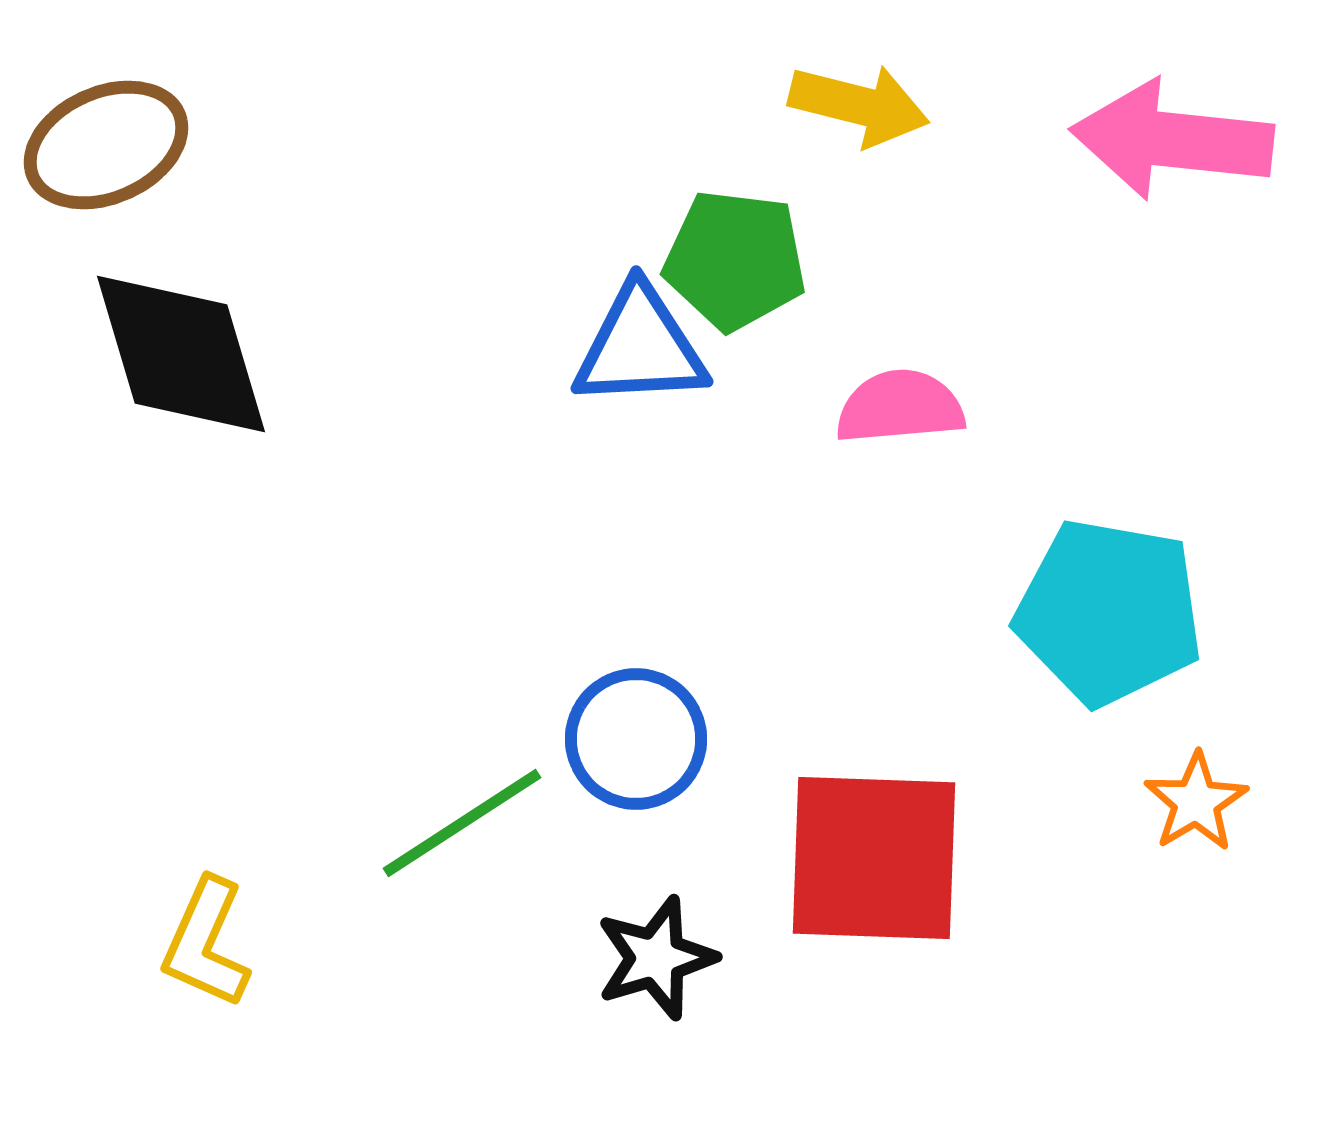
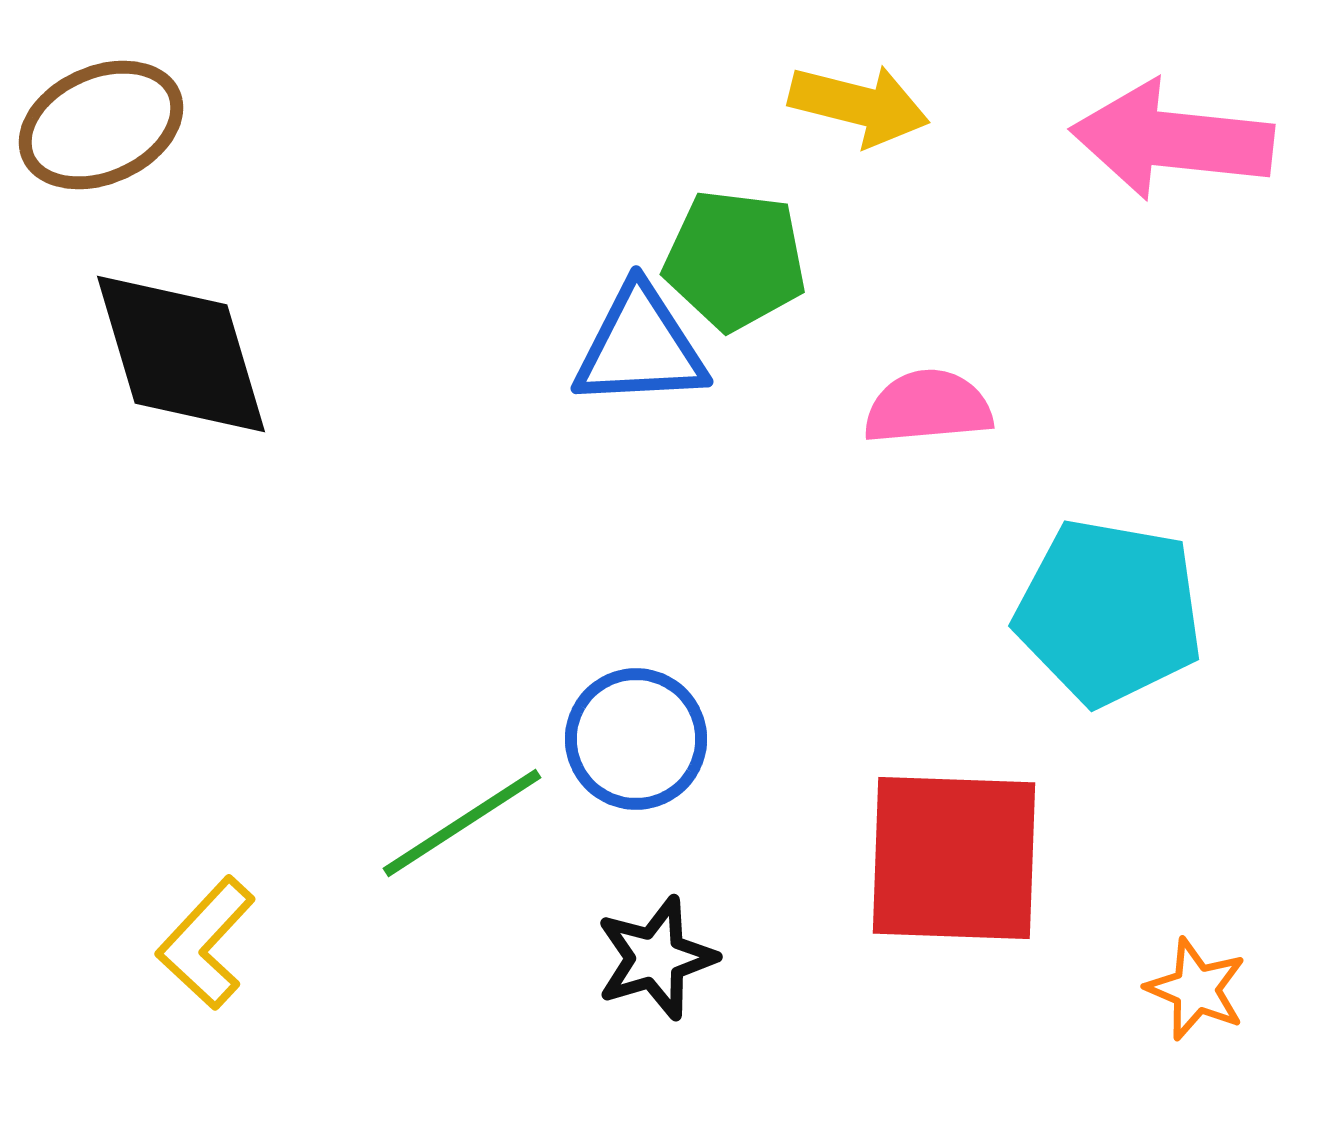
brown ellipse: moved 5 px left, 20 px up
pink semicircle: moved 28 px right
orange star: moved 187 px down; rotated 18 degrees counterclockwise
red square: moved 80 px right
yellow L-shape: rotated 19 degrees clockwise
